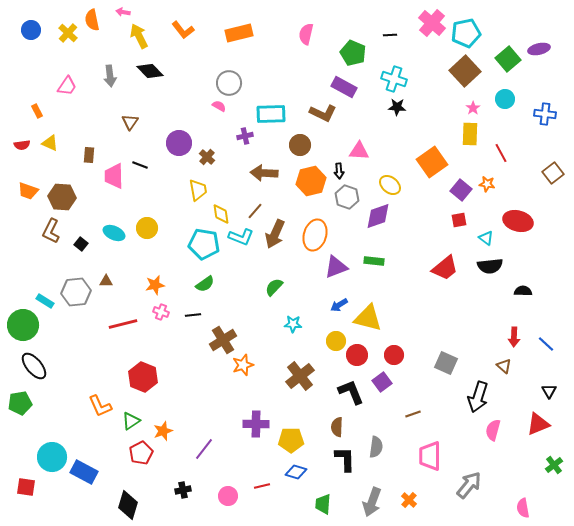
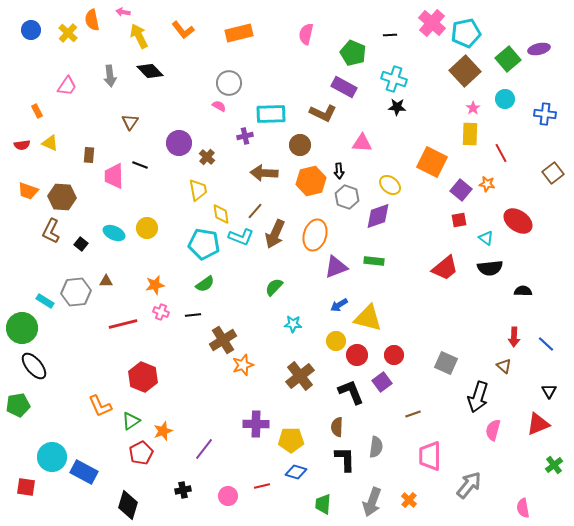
pink triangle at (359, 151): moved 3 px right, 8 px up
orange square at (432, 162): rotated 28 degrees counterclockwise
red ellipse at (518, 221): rotated 20 degrees clockwise
black semicircle at (490, 266): moved 2 px down
green circle at (23, 325): moved 1 px left, 3 px down
green pentagon at (20, 403): moved 2 px left, 2 px down
